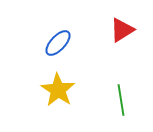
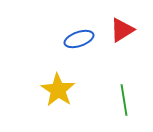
blue ellipse: moved 21 px right, 4 px up; rotated 28 degrees clockwise
green line: moved 3 px right
